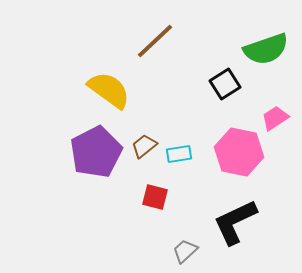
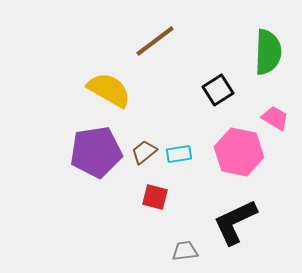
brown line: rotated 6 degrees clockwise
green semicircle: moved 2 px right, 3 px down; rotated 69 degrees counterclockwise
black square: moved 7 px left, 6 px down
yellow semicircle: rotated 6 degrees counterclockwise
pink trapezoid: rotated 64 degrees clockwise
brown trapezoid: moved 6 px down
purple pentagon: rotated 18 degrees clockwise
gray trapezoid: rotated 36 degrees clockwise
